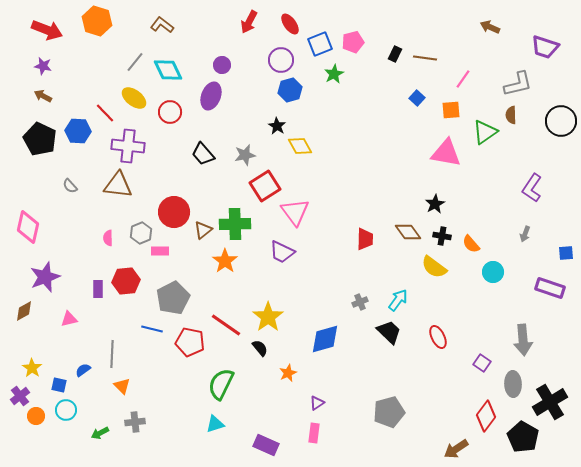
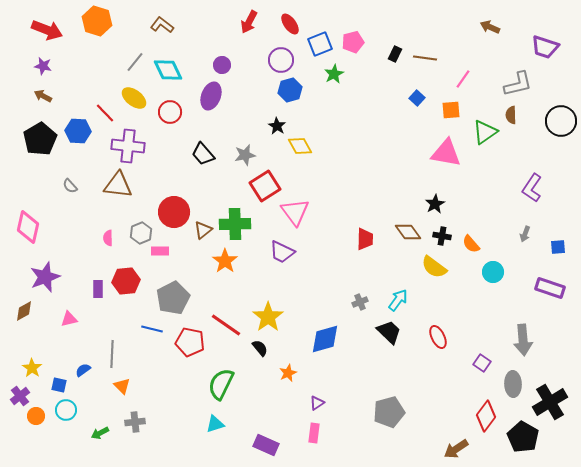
black pentagon at (40, 139): rotated 16 degrees clockwise
blue square at (566, 253): moved 8 px left, 6 px up
